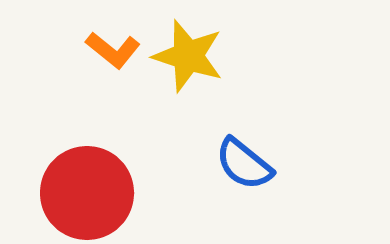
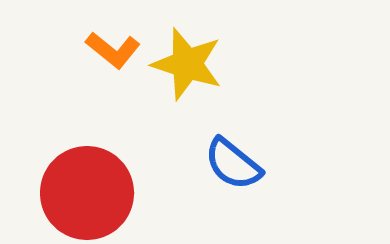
yellow star: moved 1 px left, 8 px down
blue semicircle: moved 11 px left
